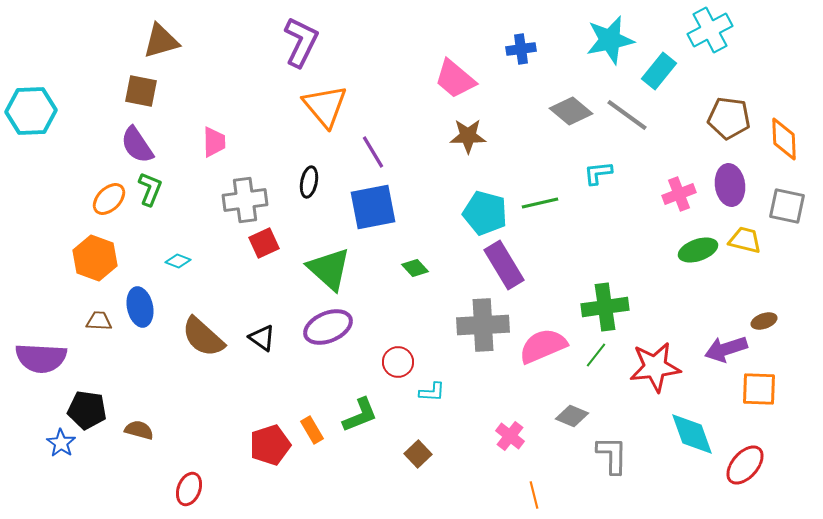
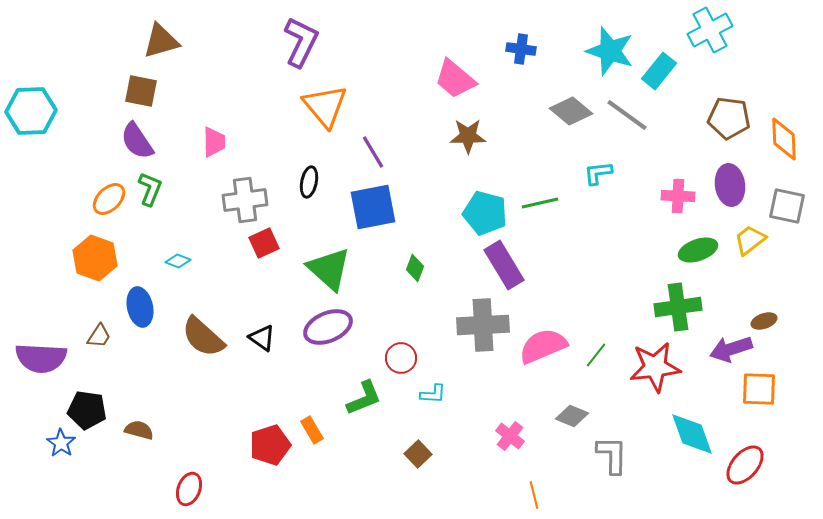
cyan star at (610, 40): moved 11 px down; rotated 30 degrees clockwise
blue cross at (521, 49): rotated 16 degrees clockwise
purple semicircle at (137, 145): moved 4 px up
pink cross at (679, 194): moved 1 px left, 2 px down; rotated 24 degrees clockwise
yellow trapezoid at (745, 240): moved 5 px right; rotated 52 degrees counterclockwise
green diamond at (415, 268): rotated 64 degrees clockwise
green cross at (605, 307): moved 73 px right
brown trapezoid at (99, 321): moved 15 px down; rotated 120 degrees clockwise
purple arrow at (726, 349): moved 5 px right
red circle at (398, 362): moved 3 px right, 4 px up
cyan L-shape at (432, 392): moved 1 px right, 2 px down
green L-shape at (360, 415): moved 4 px right, 17 px up
